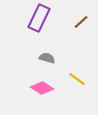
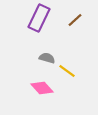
brown line: moved 6 px left, 2 px up
yellow line: moved 10 px left, 8 px up
pink diamond: rotated 15 degrees clockwise
